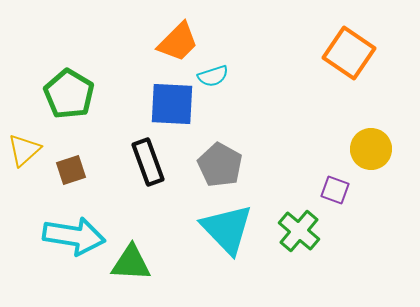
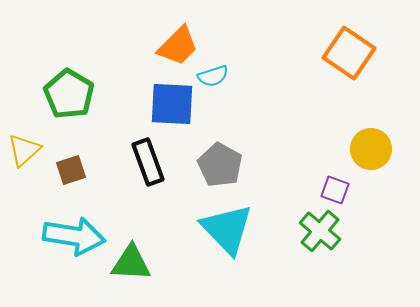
orange trapezoid: moved 4 px down
green cross: moved 21 px right
